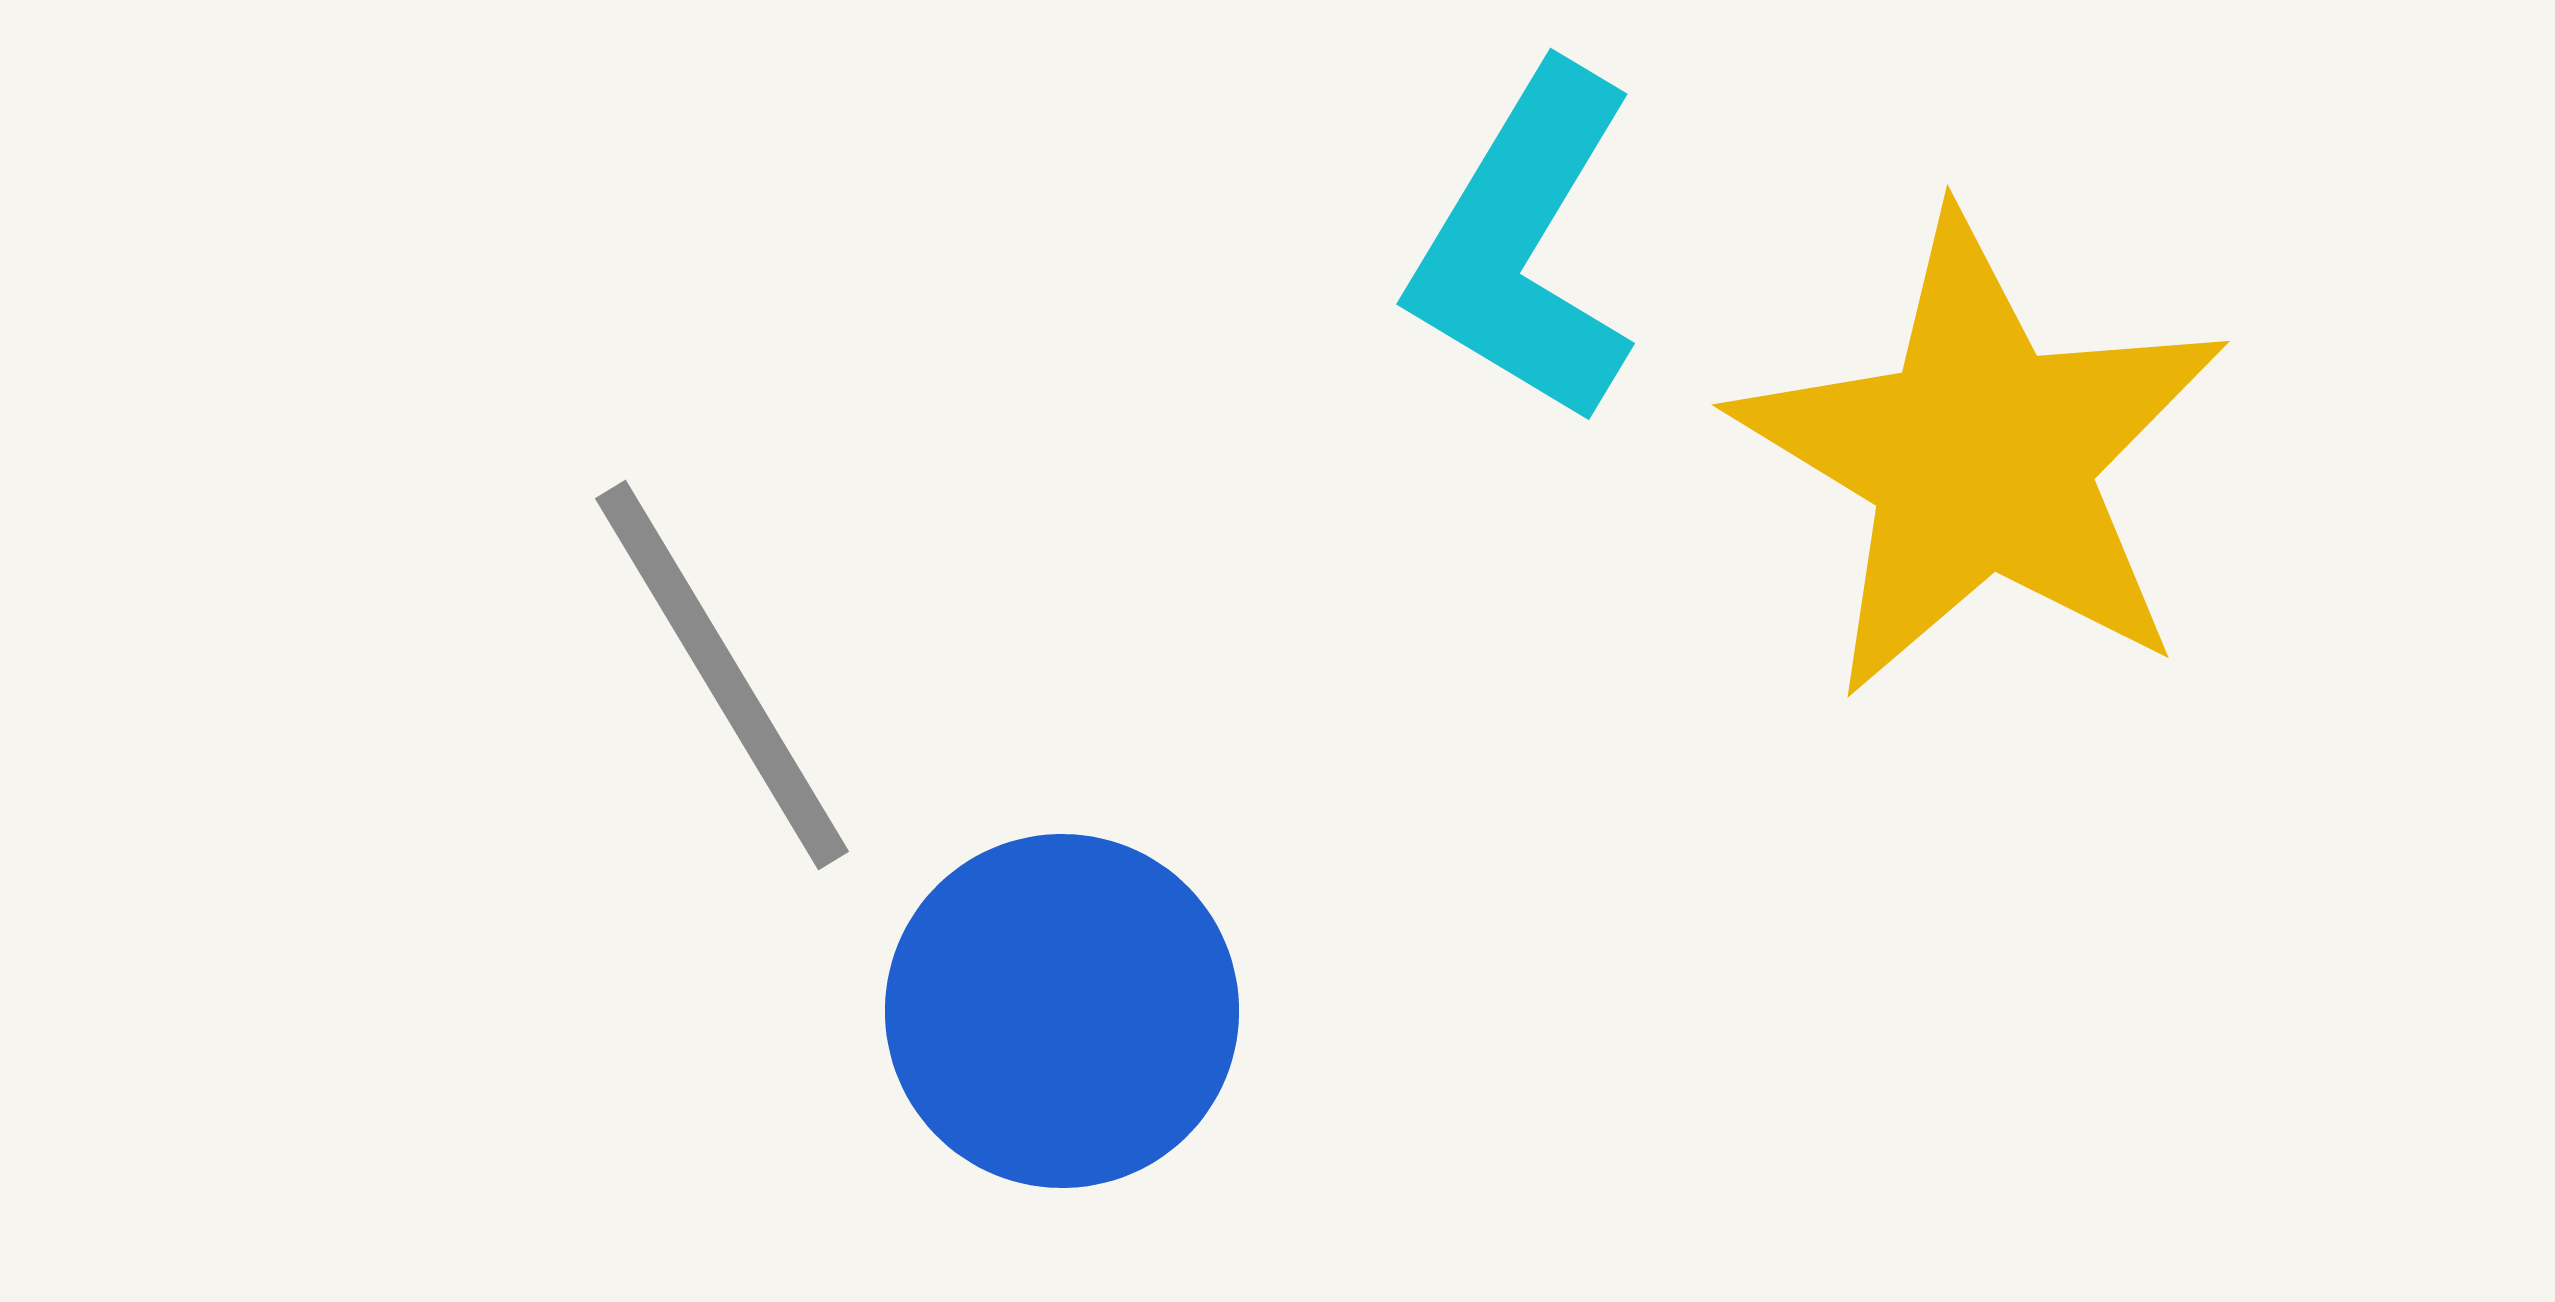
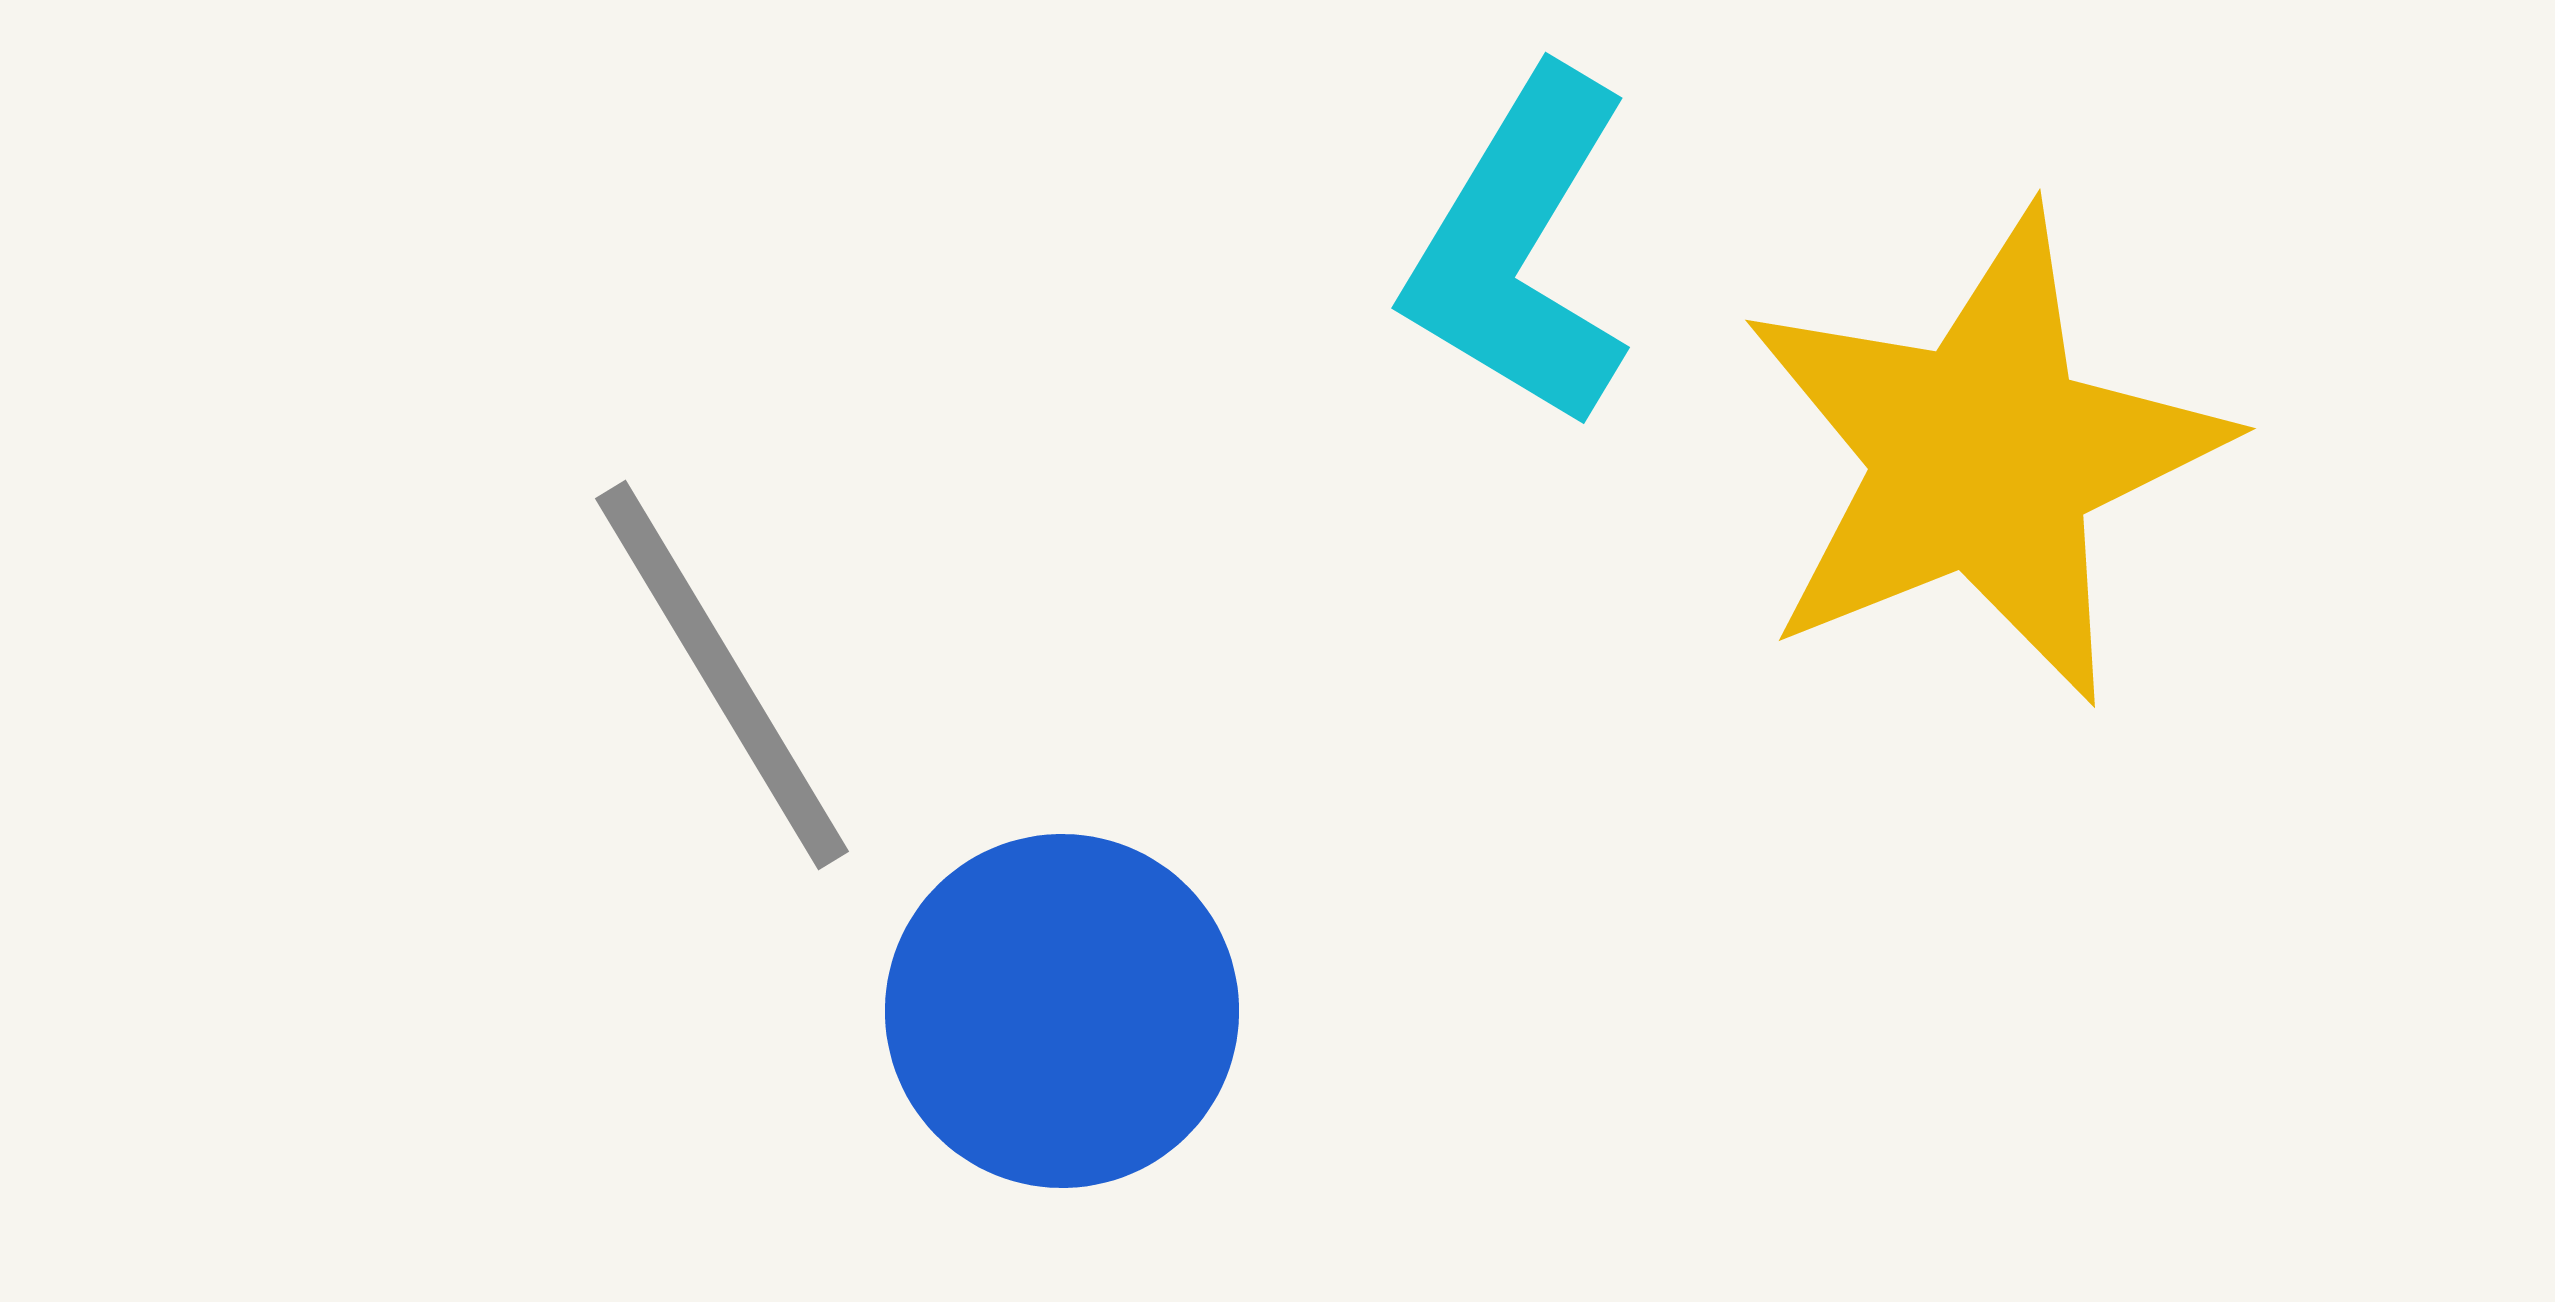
cyan L-shape: moved 5 px left, 4 px down
yellow star: moved 2 px right; rotated 19 degrees clockwise
